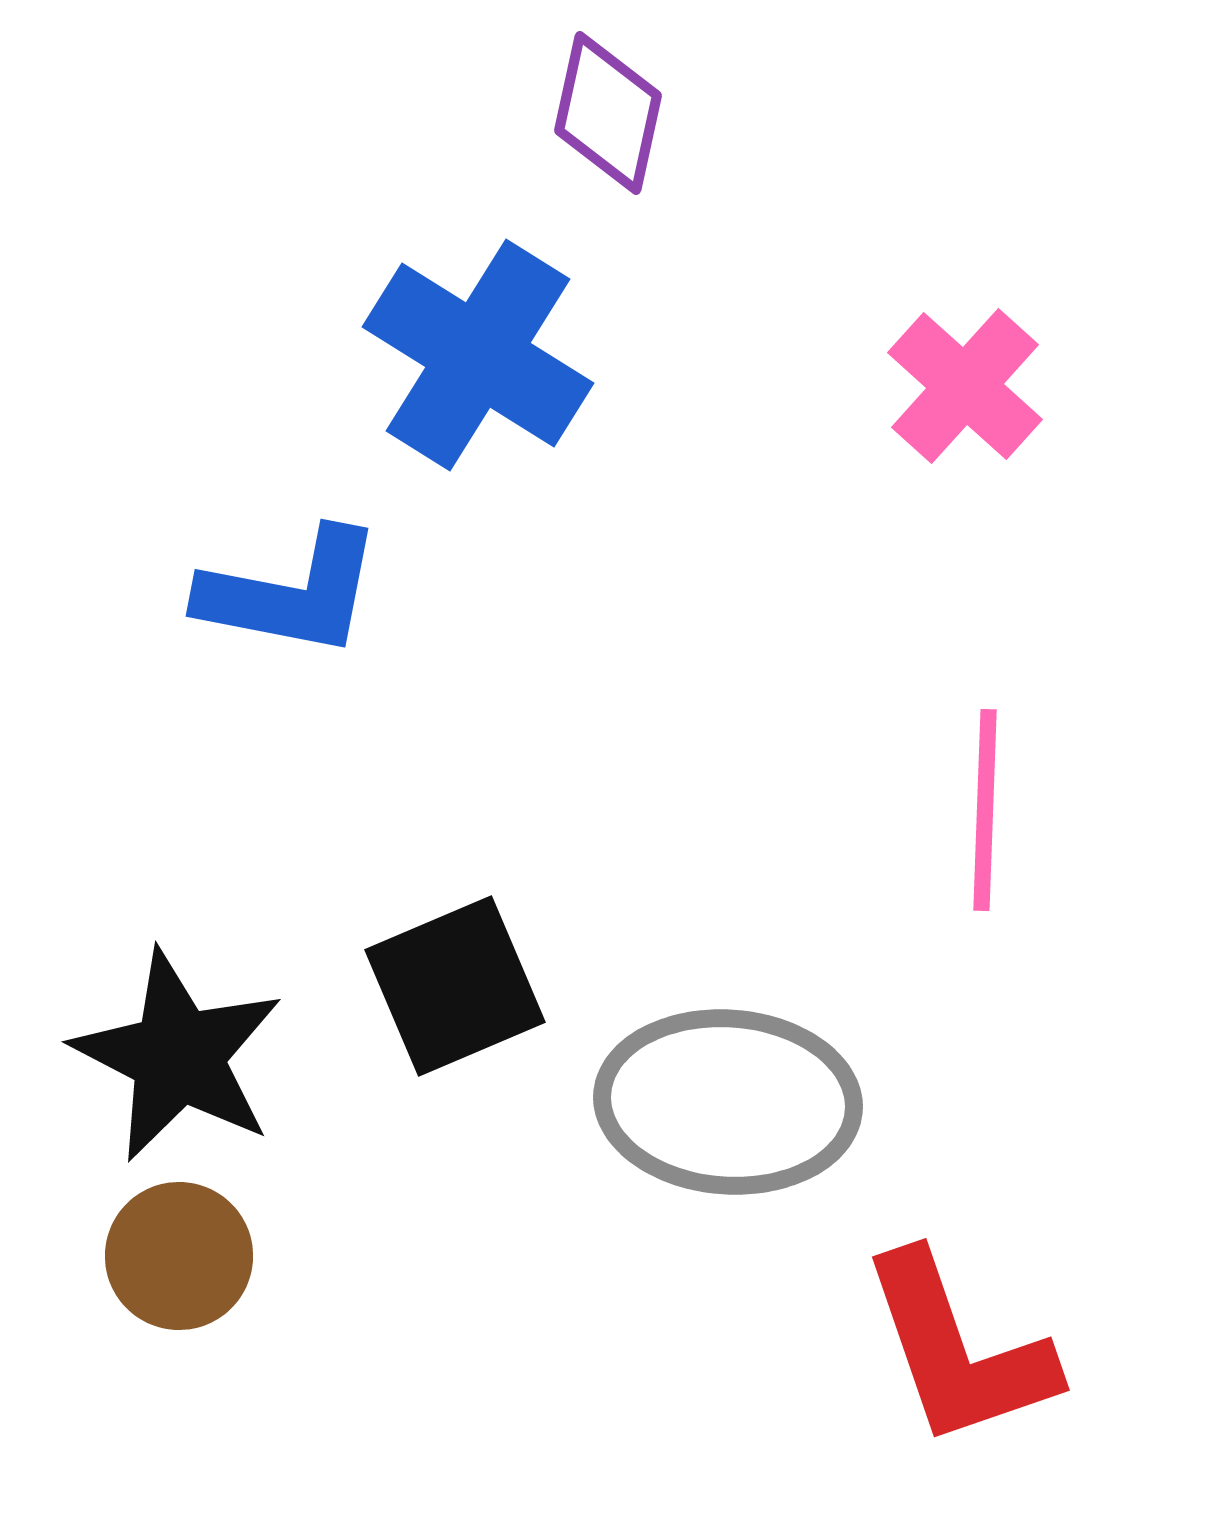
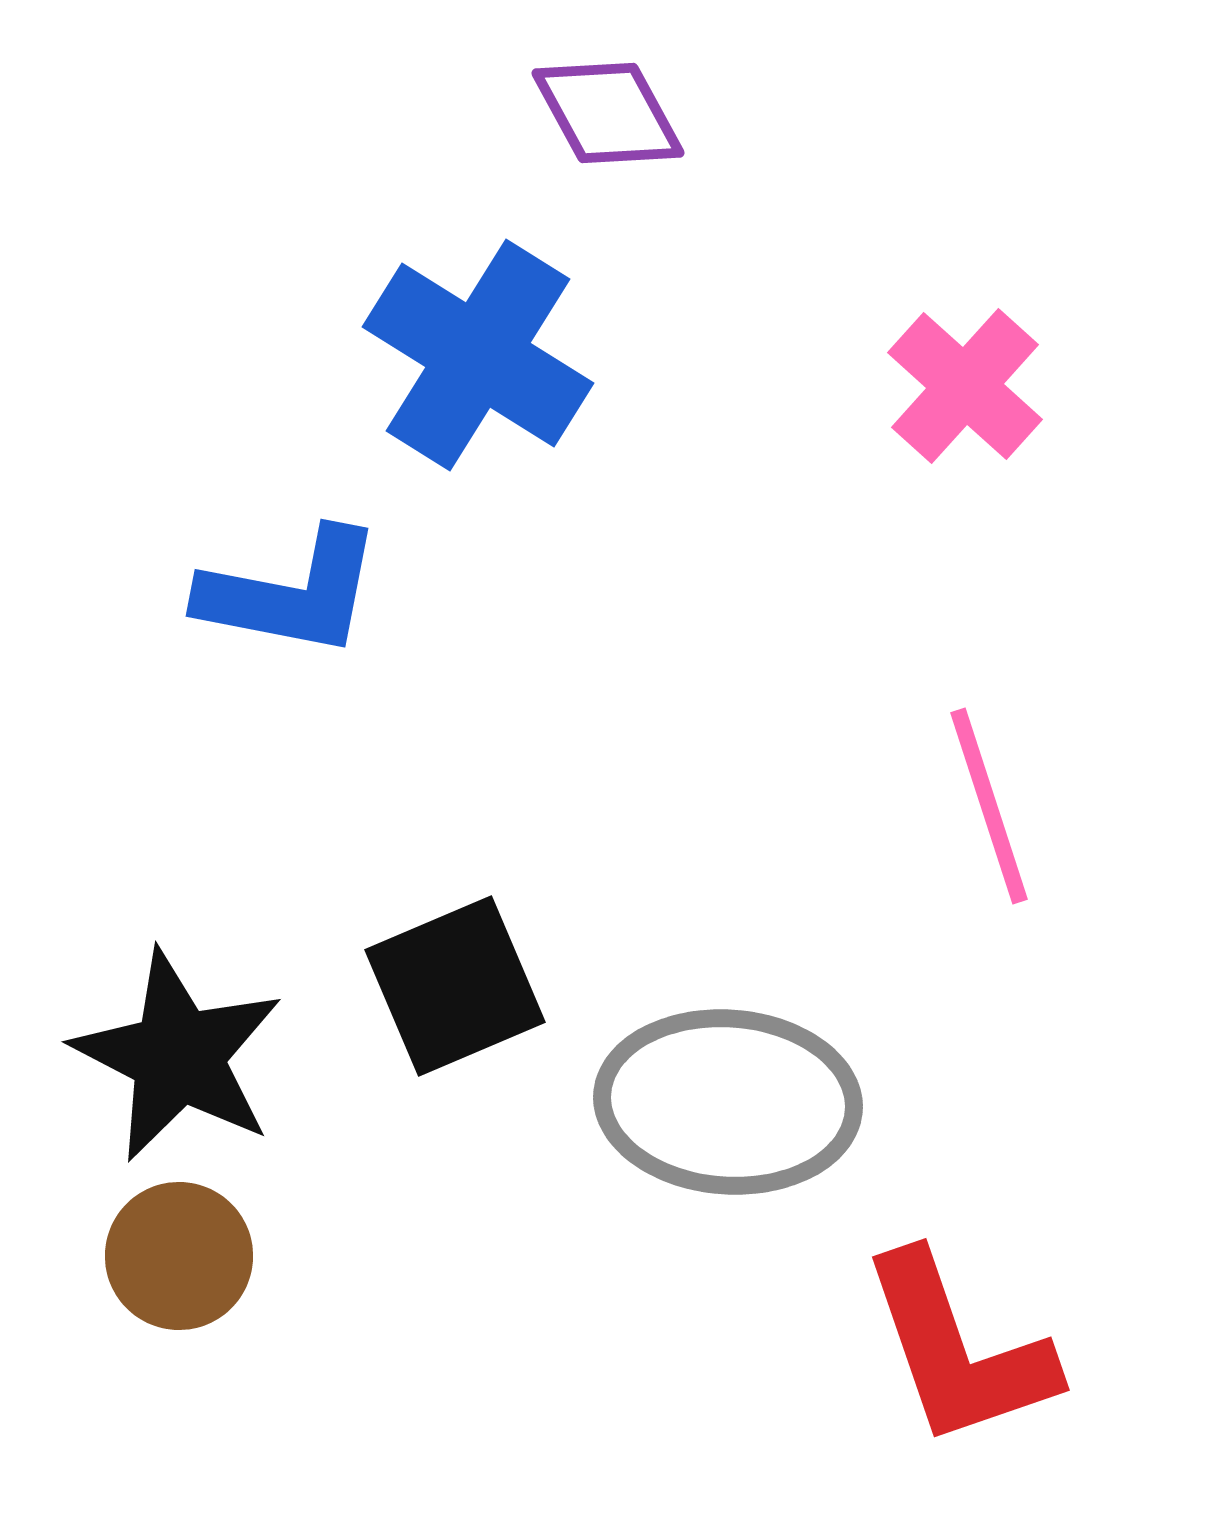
purple diamond: rotated 41 degrees counterclockwise
pink line: moved 4 px right, 4 px up; rotated 20 degrees counterclockwise
